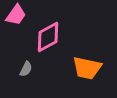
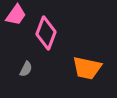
pink diamond: moved 2 px left, 4 px up; rotated 40 degrees counterclockwise
